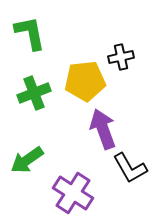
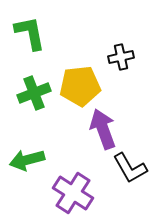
yellow pentagon: moved 5 px left, 5 px down
green arrow: rotated 20 degrees clockwise
